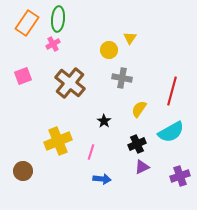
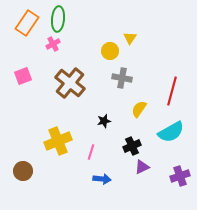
yellow circle: moved 1 px right, 1 px down
black star: rotated 24 degrees clockwise
black cross: moved 5 px left, 2 px down
